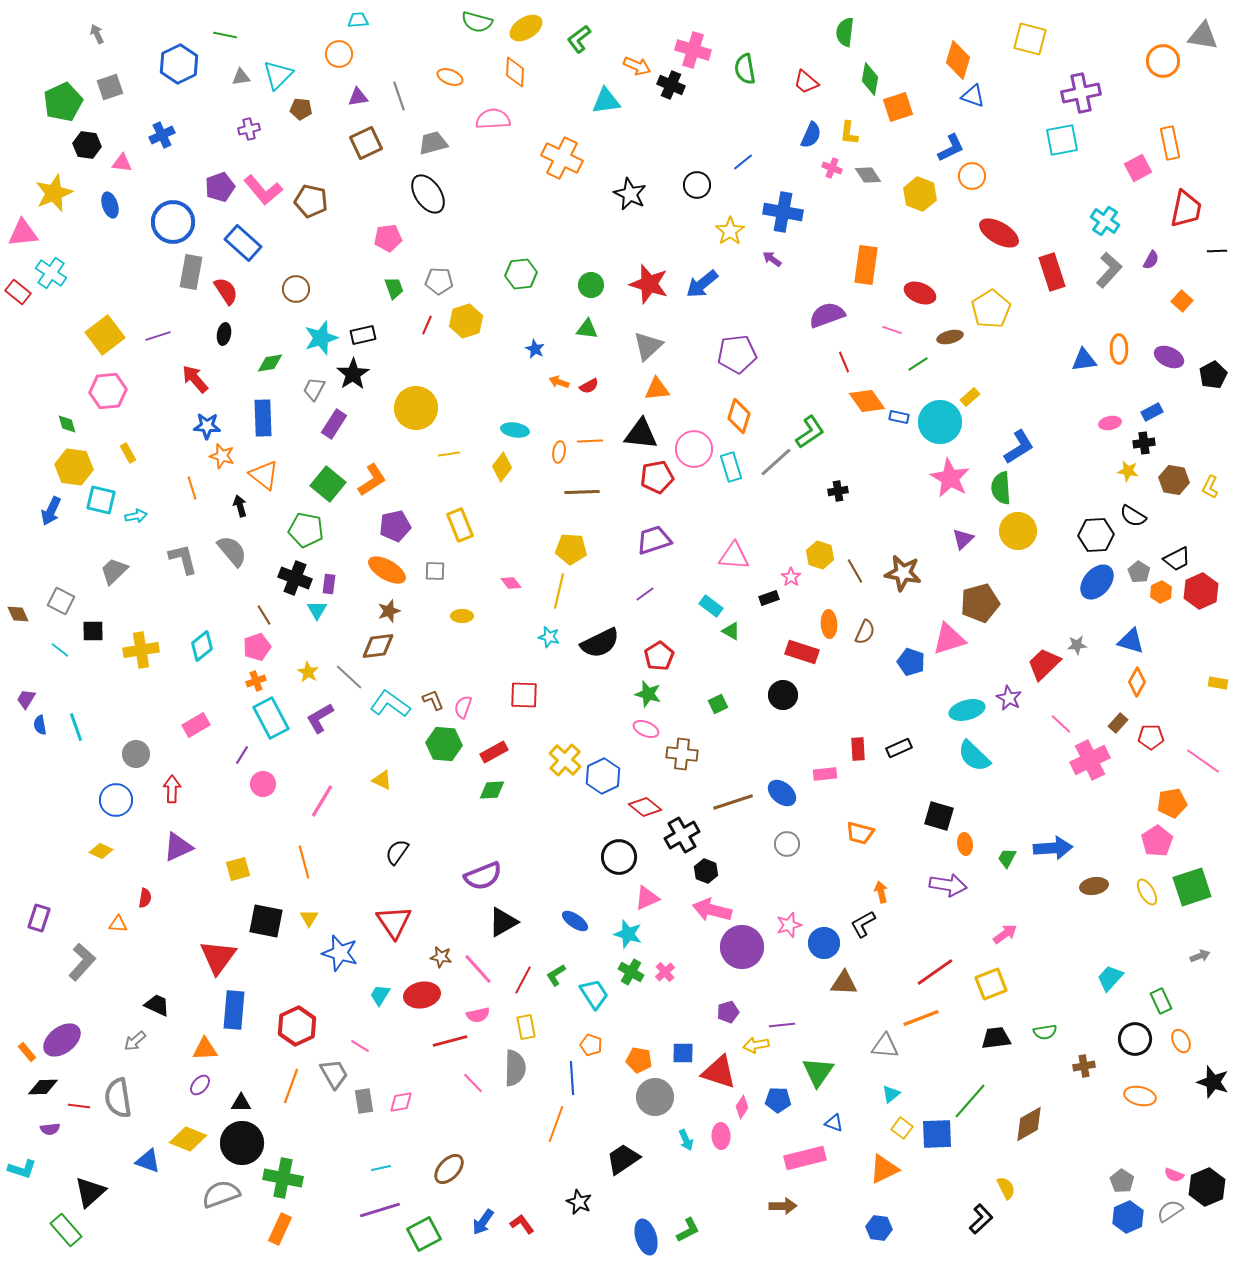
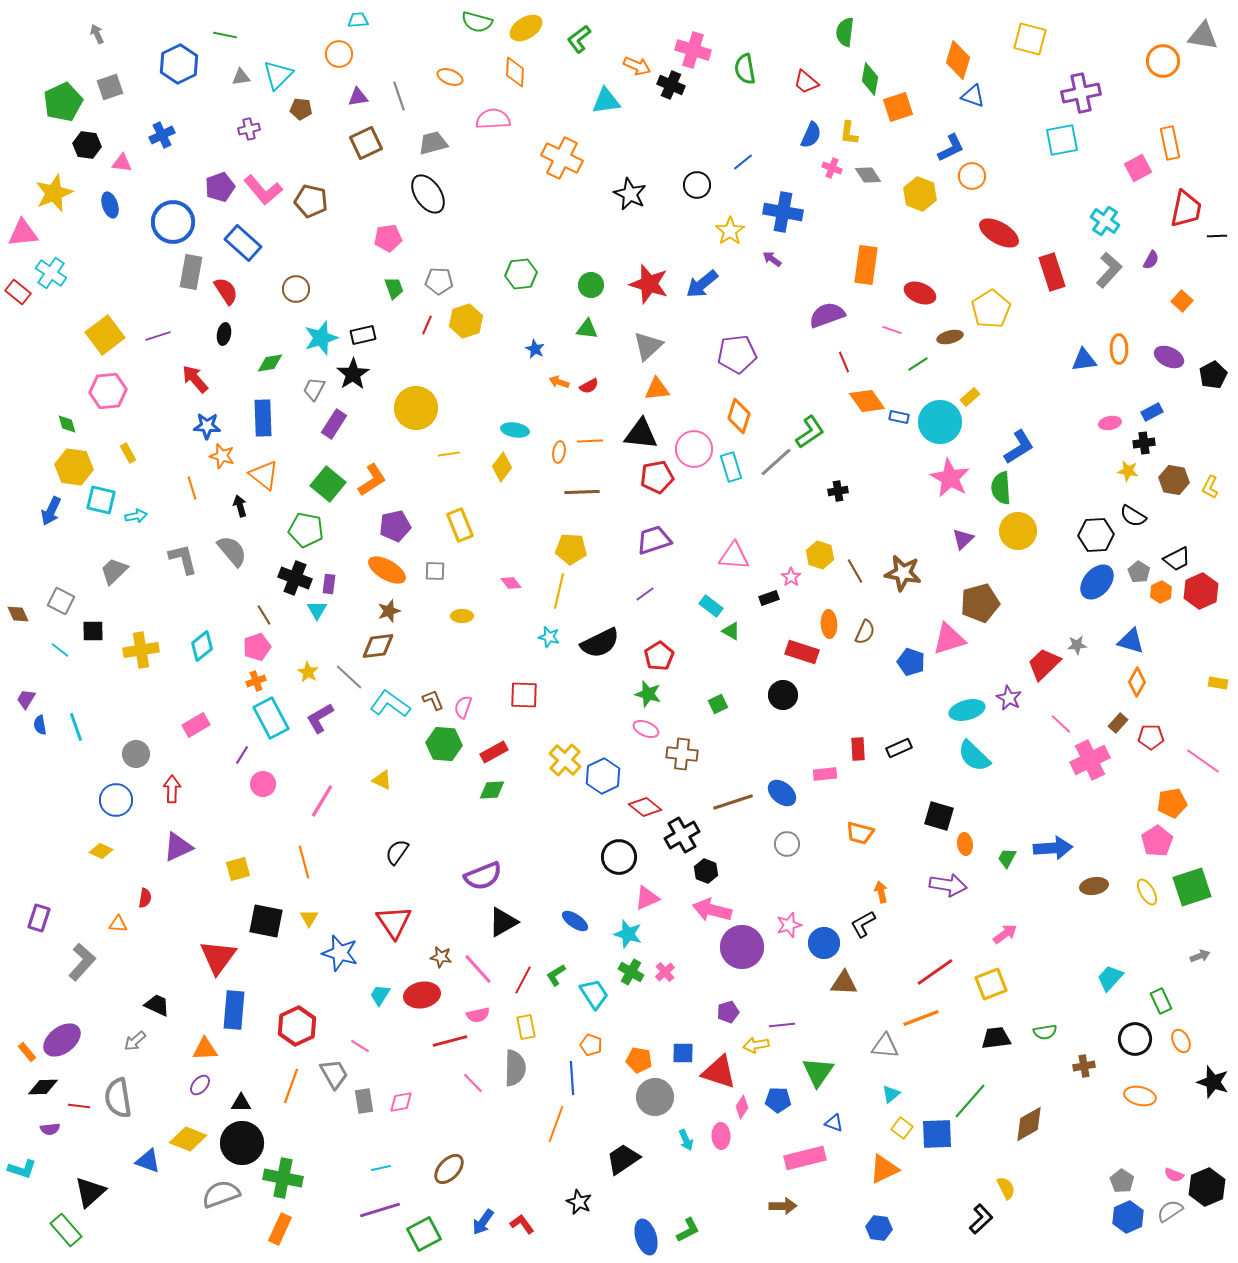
black line at (1217, 251): moved 15 px up
